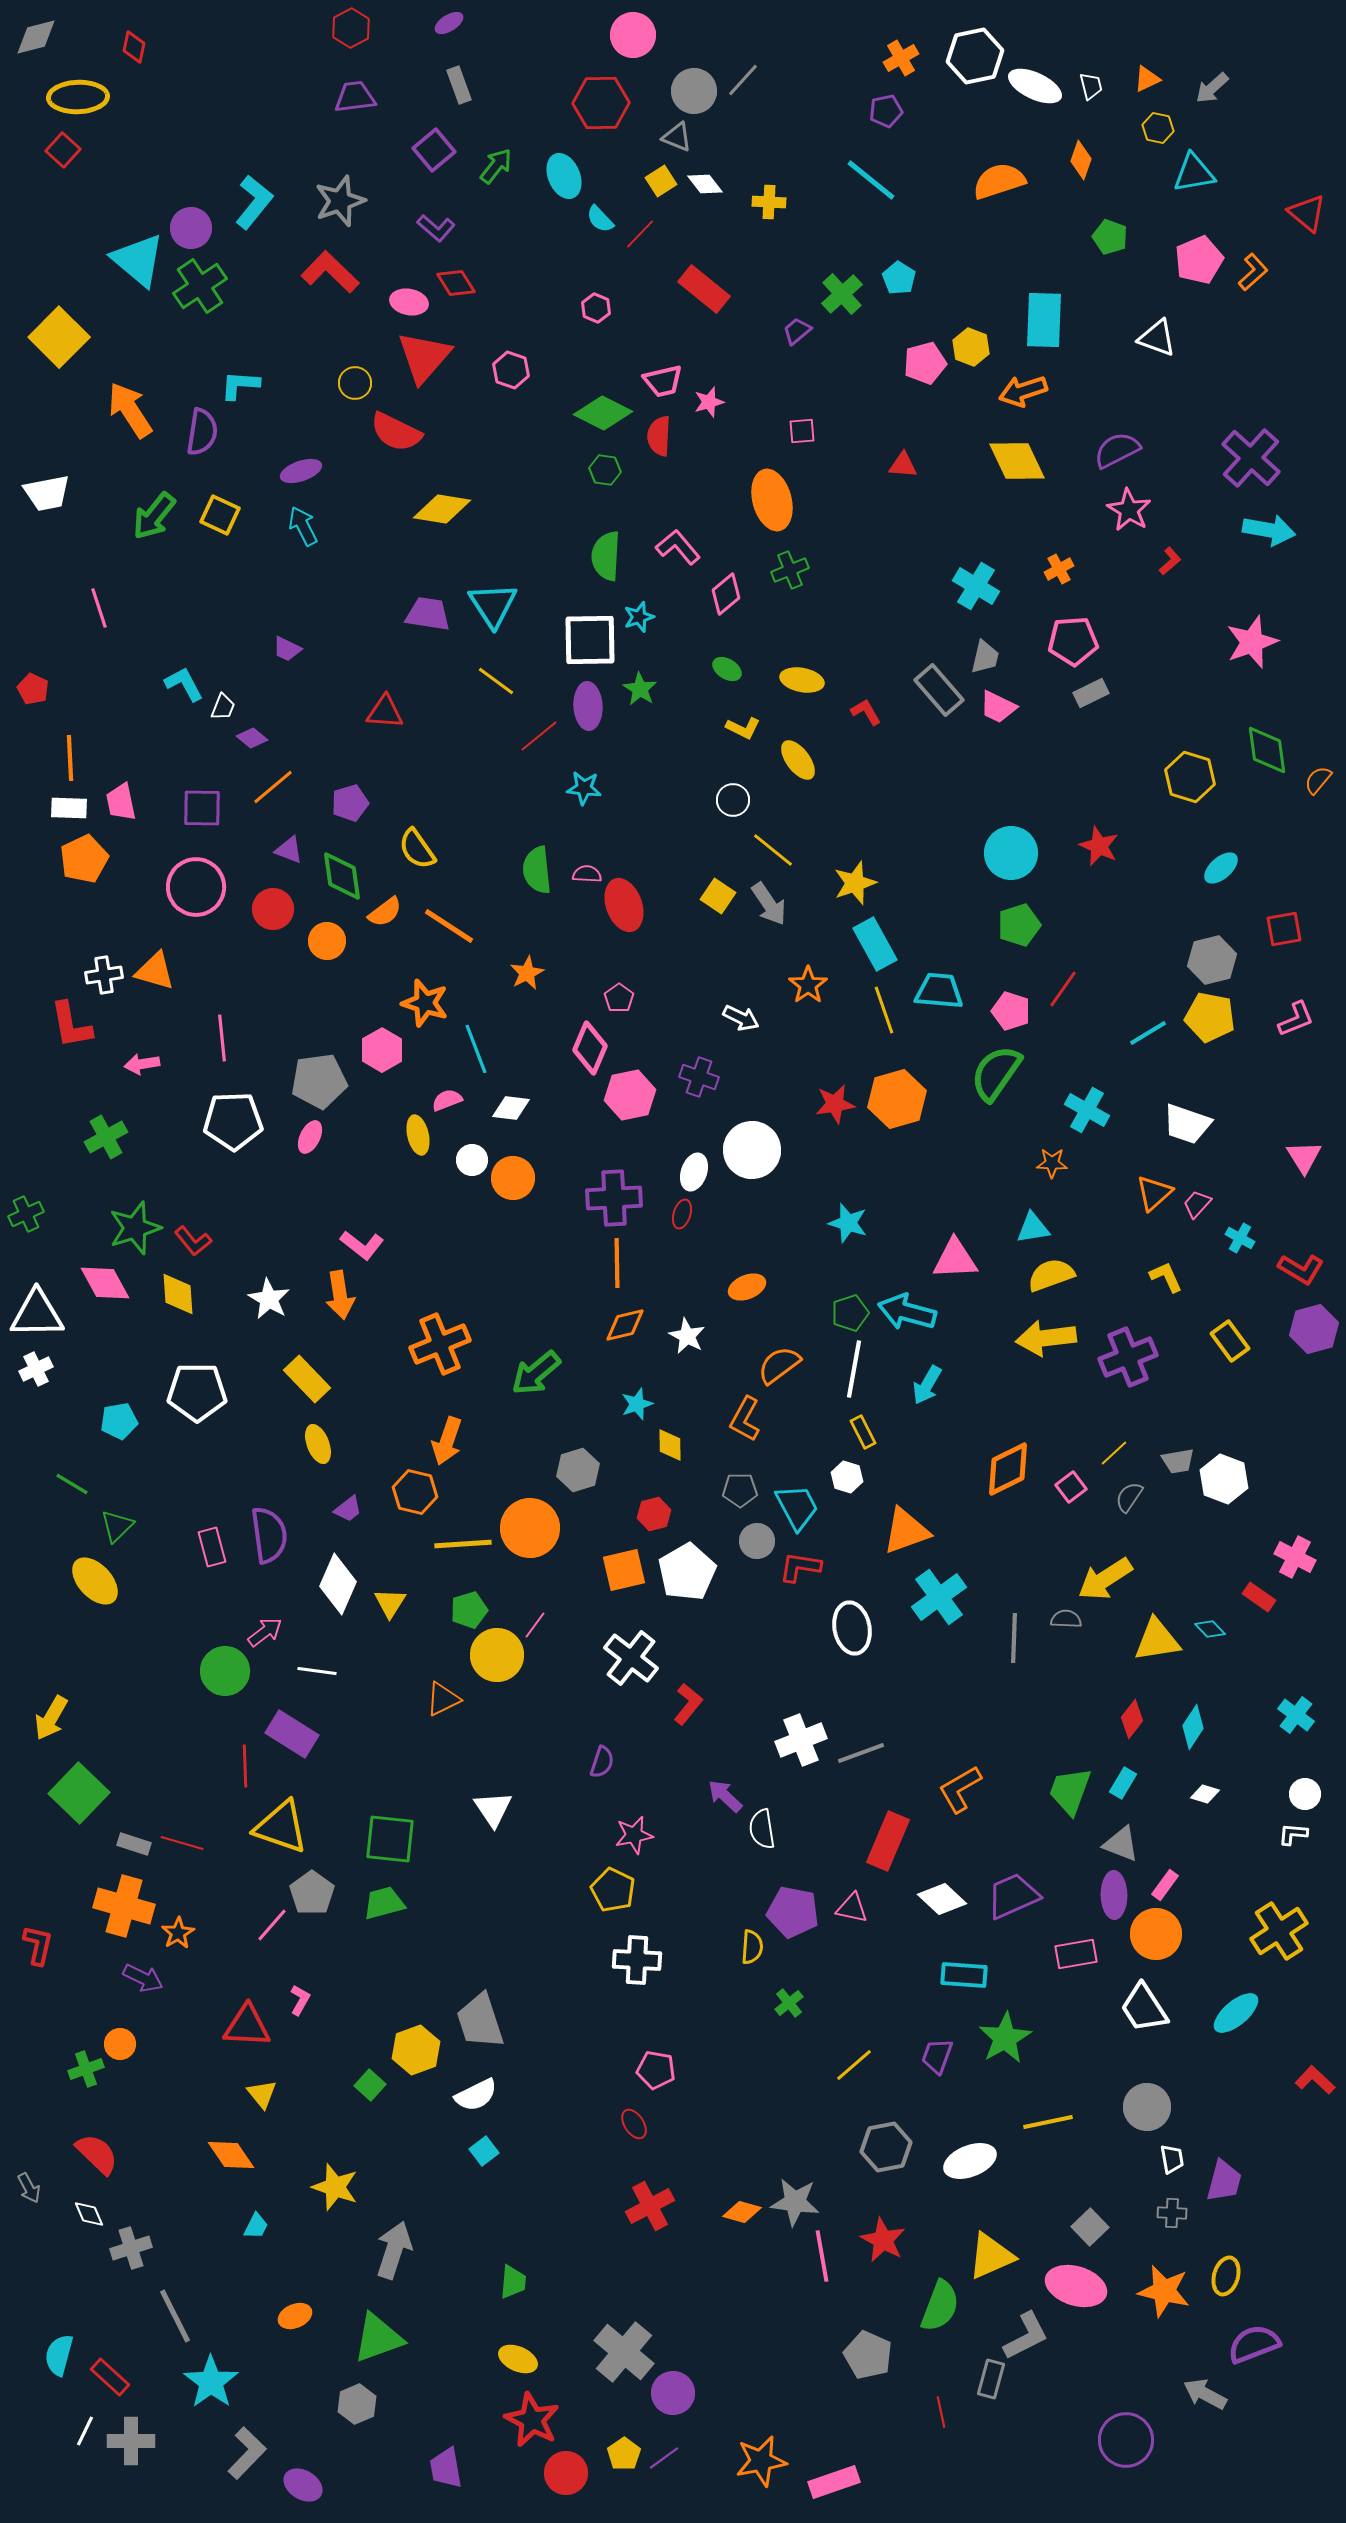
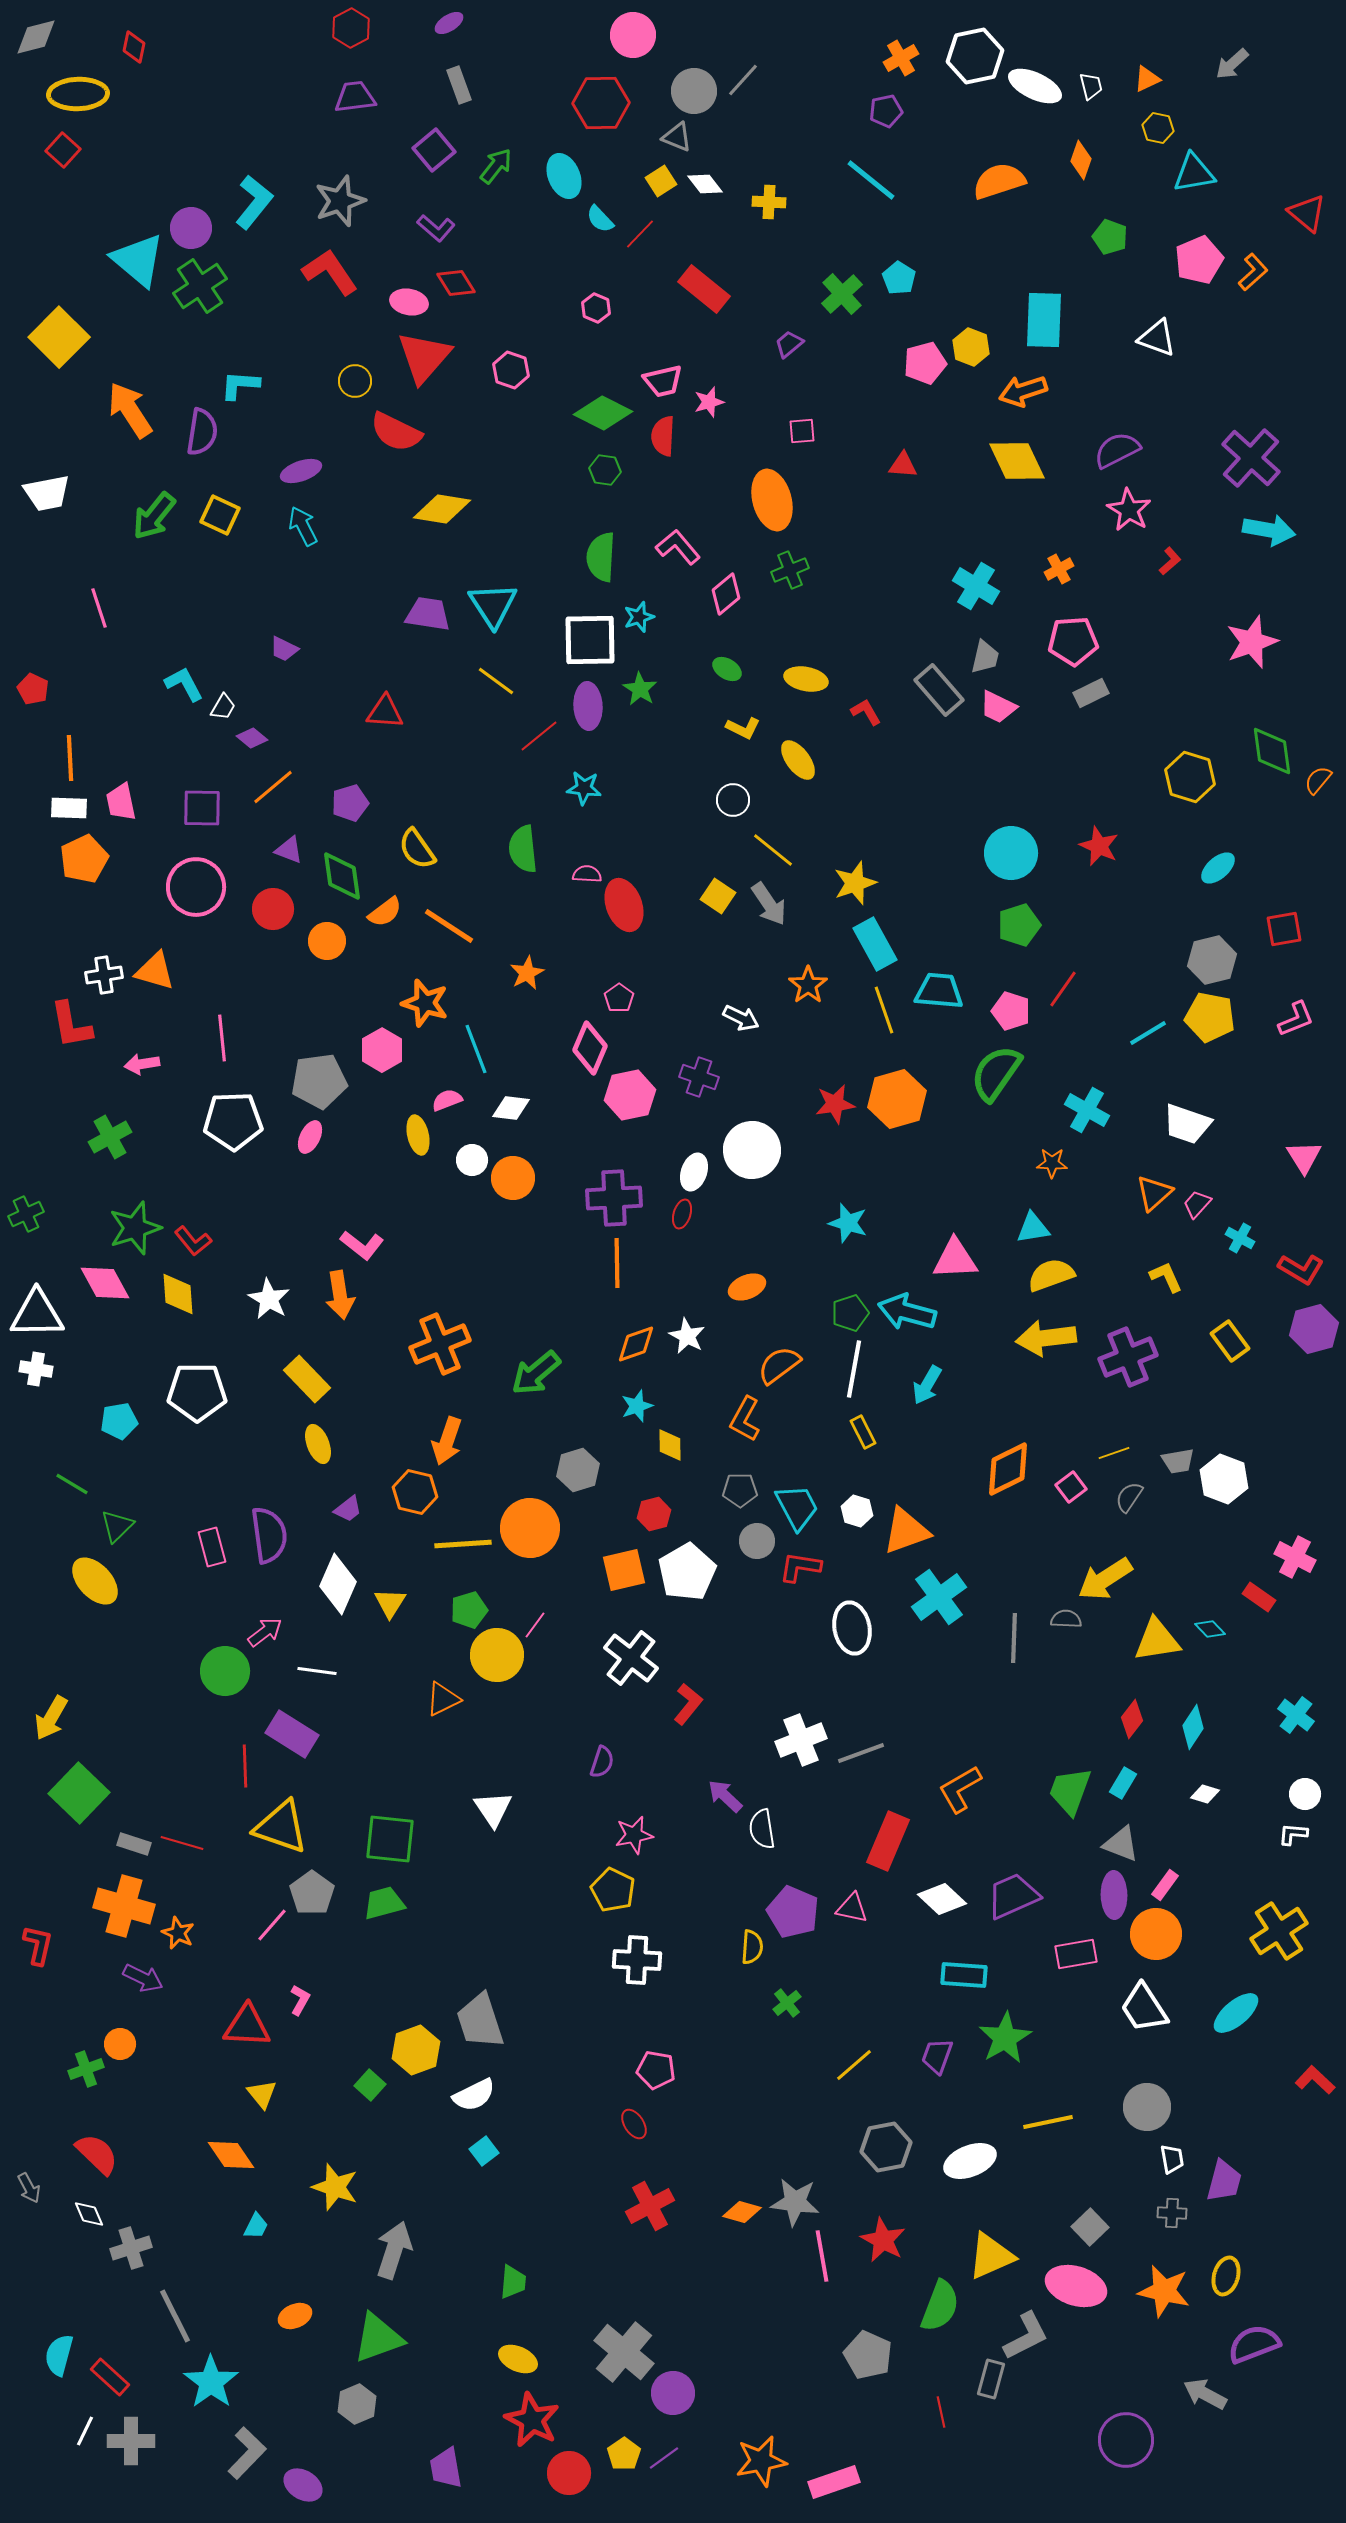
gray arrow at (1212, 88): moved 20 px right, 24 px up
yellow ellipse at (78, 97): moved 3 px up
red L-shape at (330, 272): rotated 12 degrees clockwise
purple trapezoid at (797, 331): moved 8 px left, 13 px down
yellow circle at (355, 383): moved 2 px up
red semicircle at (659, 436): moved 4 px right
green semicircle at (606, 556): moved 5 px left, 1 px down
purple trapezoid at (287, 649): moved 3 px left
yellow ellipse at (802, 680): moved 4 px right, 1 px up
white trapezoid at (223, 707): rotated 8 degrees clockwise
green diamond at (1267, 750): moved 5 px right, 1 px down
cyan ellipse at (1221, 868): moved 3 px left
green semicircle at (537, 870): moved 14 px left, 21 px up
green cross at (106, 1137): moved 4 px right
orange diamond at (625, 1325): moved 11 px right, 19 px down; rotated 6 degrees counterclockwise
white cross at (36, 1369): rotated 36 degrees clockwise
cyan star at (637, 1404): moved 2 px down
yellow line at (1114, 1453): rotated 24 degrees clockwise
white hexagon at (847, 1477): moved 10 px right, 34 px down
purple pentagon at (793, 1912): rotated 12 degrees clockwise
orange star at (178, 1933): rotated 16 degrees counterclockwise
green cross at (789, 2003): moved 2 px left
white semicircle at (476, 2095): moved 2 px left
red circle at (566, 2473): moved 3 px right
